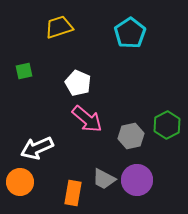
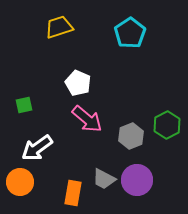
green square: moved 34 px down
gray hexagon: rotated 10 degrees counterclockwise
white arrow: rotated 12 degrees counterclockwise
